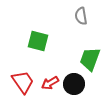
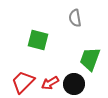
gray semicircle: moved 6 px left, 2 px down
green square: moved 1 px up
red trapezoid: rotated 100 degrees counterclockwise
